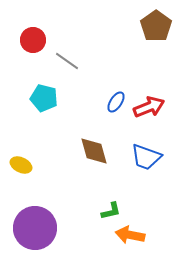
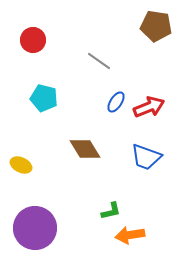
brown pentagon: rotated 28 degrees counterclockwise
gray line: moved 32 px right
brown diamond: moved 9 px left, 2 px up; rotated 16 degrees counterclockwise
orange arrow: rotated 20 degrees counterclockwise
